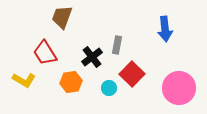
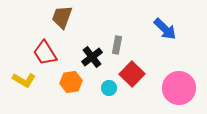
blue arrow: rotated 40 degrees counterclockwise
